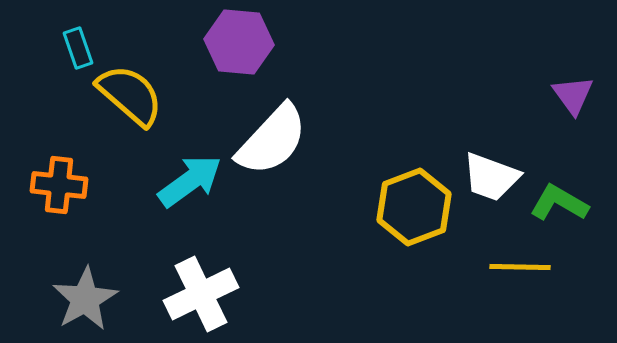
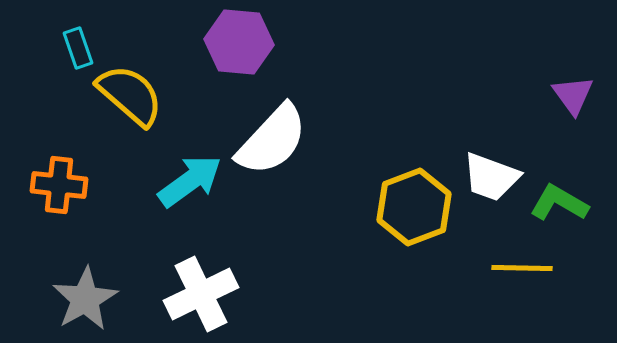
yellow line: moved 2 px right, 1 px down
